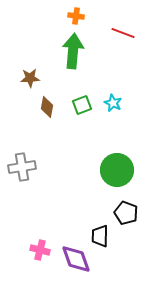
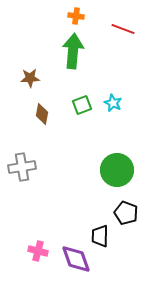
red line: moved 4 px up
brown diamond: moved 5 px left, 7 px down
pink cross: moved 2 px left, 1 px down
